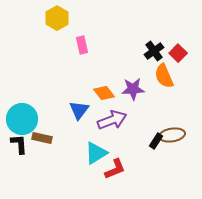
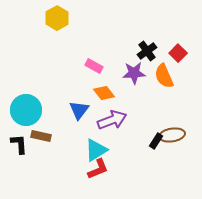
pink rectangle: moved 12 px right, 21 px down; rotated 48 degrees counterclockwise
black cross: moved 7 px left
purple star: moved 1 px right, 16 px up
cyan circle: moved 4 px right, 9 px up
brown rectangle: moved 1 px left, 2 px up
cyan triangle: moved 3 px up
red L-shape: moved 17 px left
